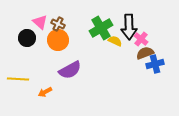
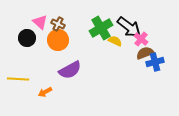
black arrow: rotated 50 degrees counterclockwise
blue cross: moved 2 px up
